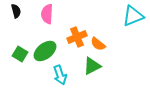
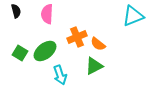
green square: moved 1 px up
green triangle: moved 2 px right
